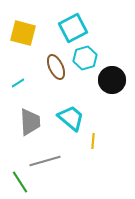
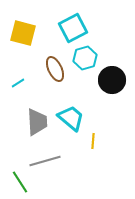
brown ellipse: moved 1 px left, 2 px down
gray trapezoid: moved 7 px right
